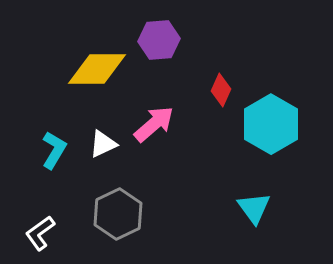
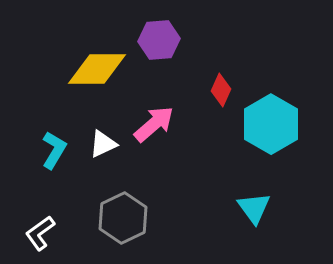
gray hexagon: moved 5 px right, 4 px down
